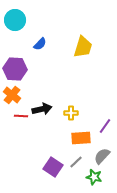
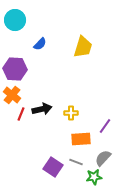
red line: moved 2 px up; rotated 72 degrees counterclockwise
orange rectangle: moved 1 px down
gray semicircle: moved 1 px right, 2 px down
gray line: rotated 64 degrees clockwise
green star: rotated 21 degrees counterclockwise
